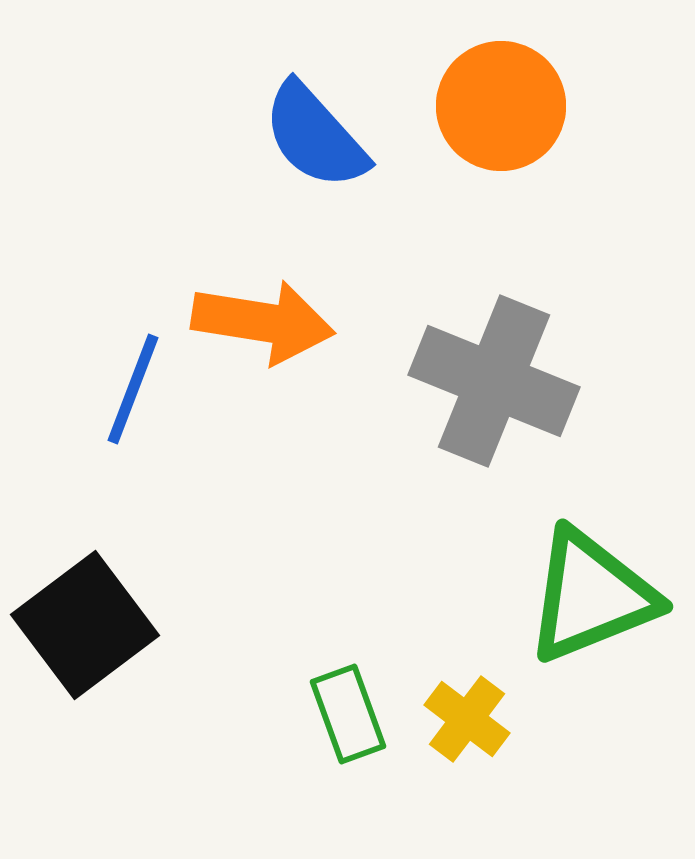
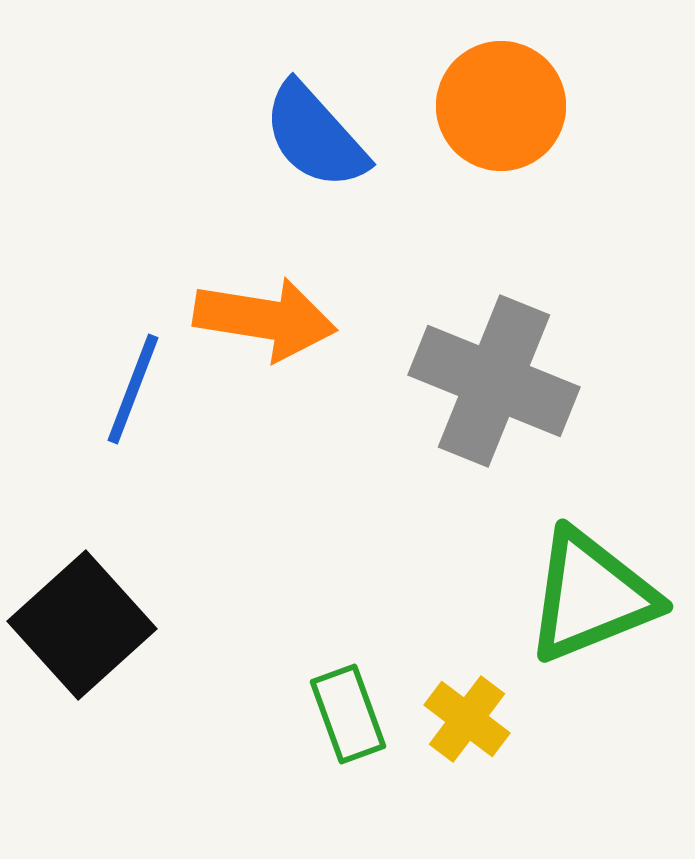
orange arrow: moved 2 px right, 3 px up
black square: moved 3 px left; rotated 5 degrees counterclockwise
